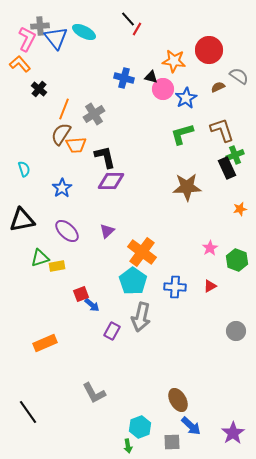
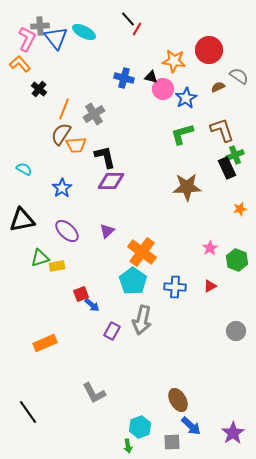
cyan semicircle at (24, 169): rotated 42 degrees counterclockwise
gray arrow at (141, 317): moved 1 px right, 3 px down
